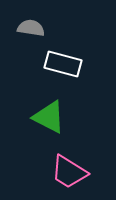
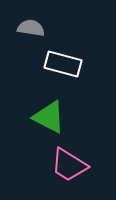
pink trapezoid: moved 7 px up
